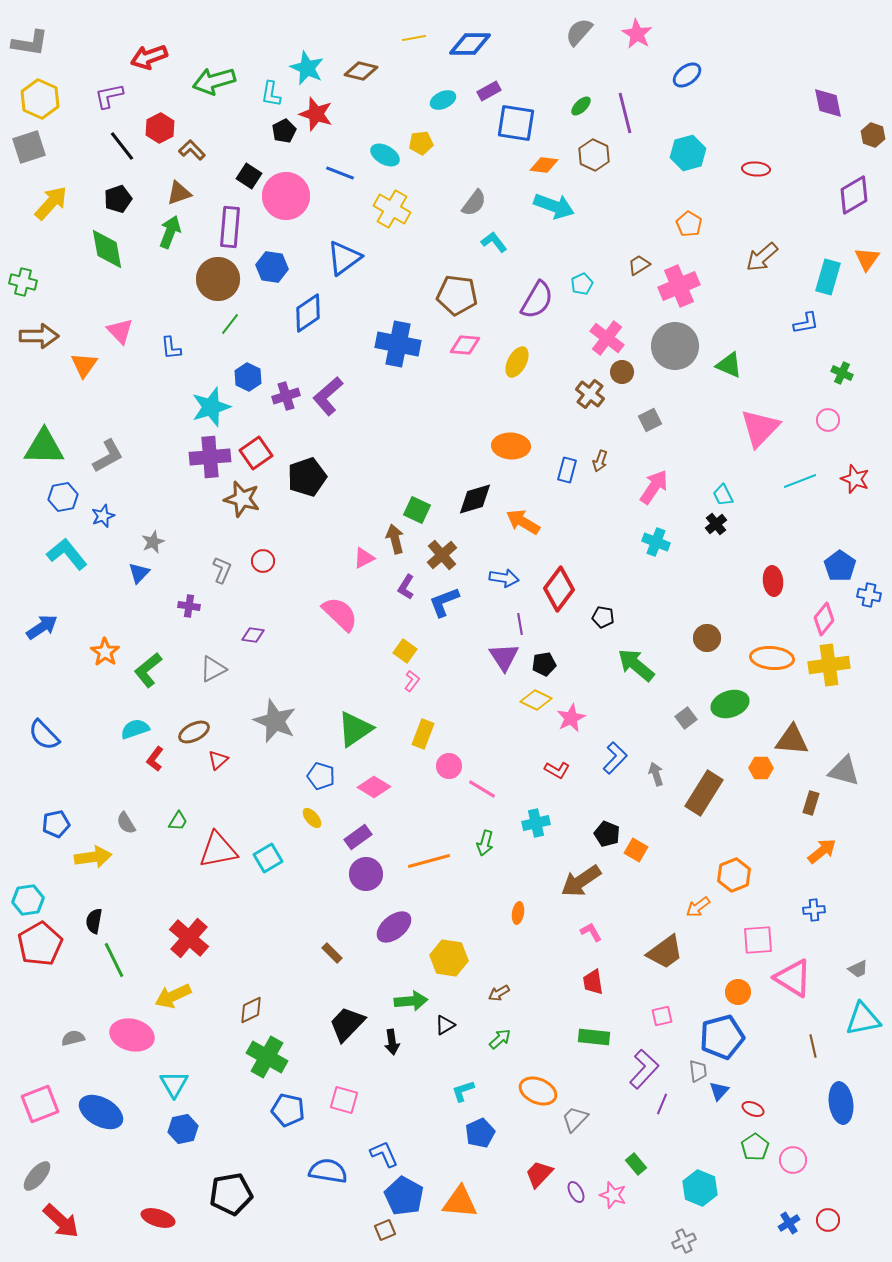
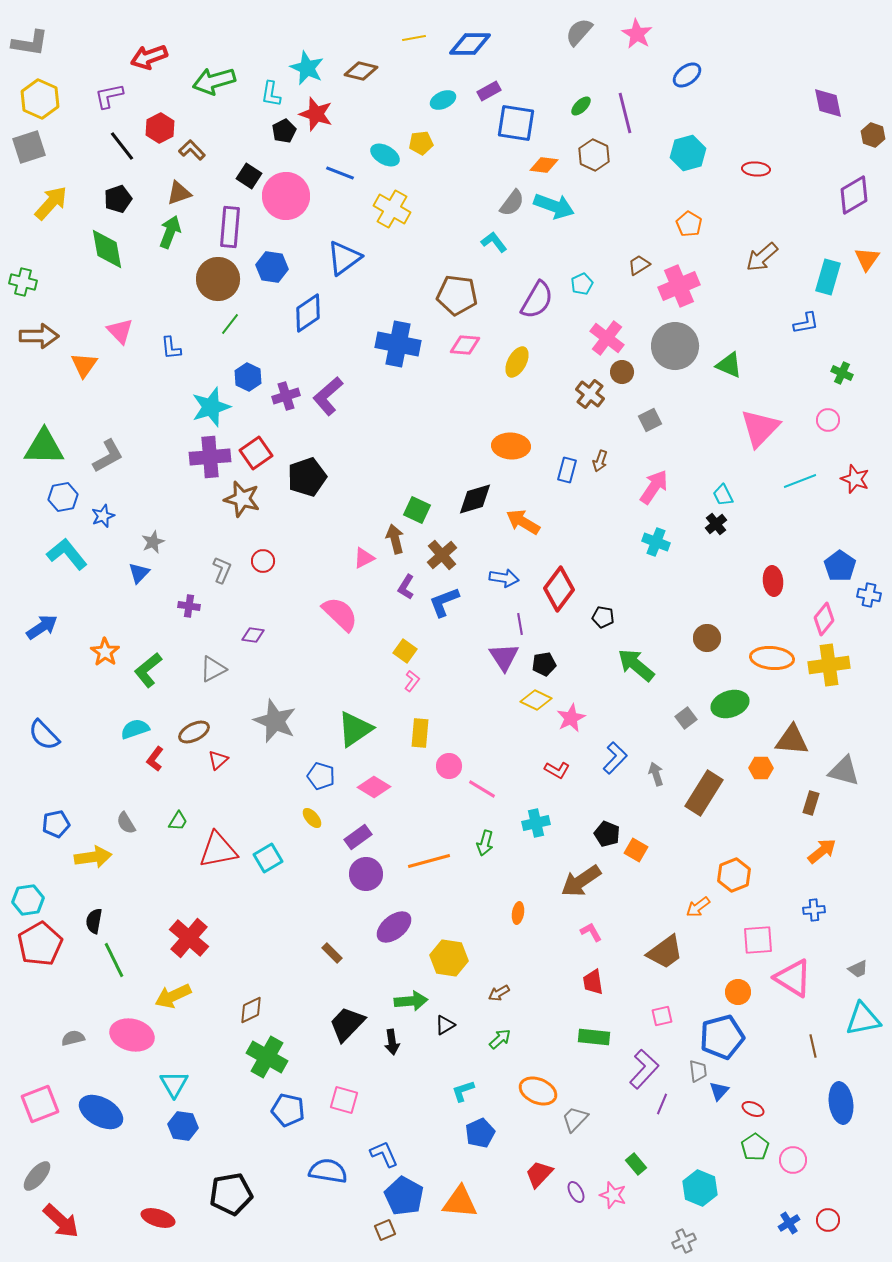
gray semicircle at (474, 203): moved 38 px right
yellow rectangle at (423, 734): moved 3 px left, 1 px up; rotated 16 degrees counterclockwise
blue hexagon at (183, 1129): moved 3 px up; rotated 20 degrees clockwise
